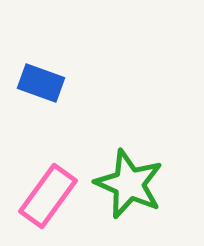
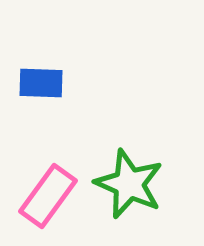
blue rectangle: rotated 18 degrees counterclockwise
